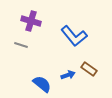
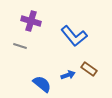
gray line: moved 1 px left, 1 px down
